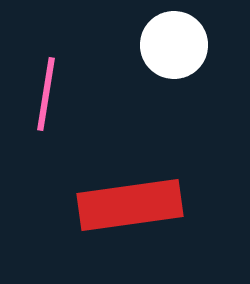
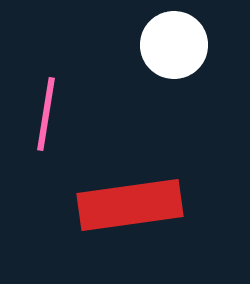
pink line: moved 20 px down
